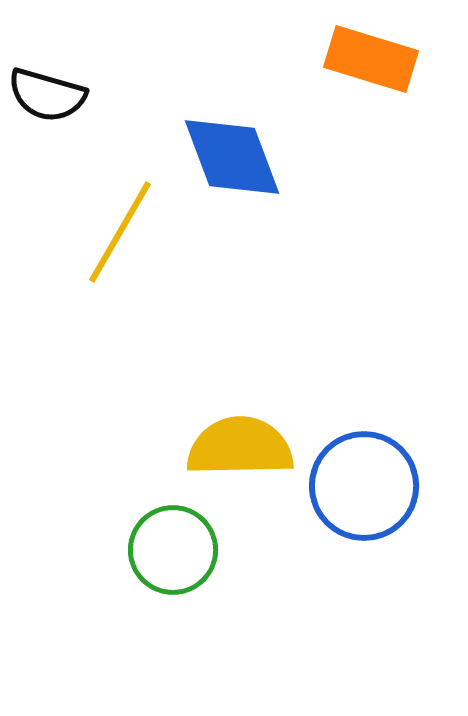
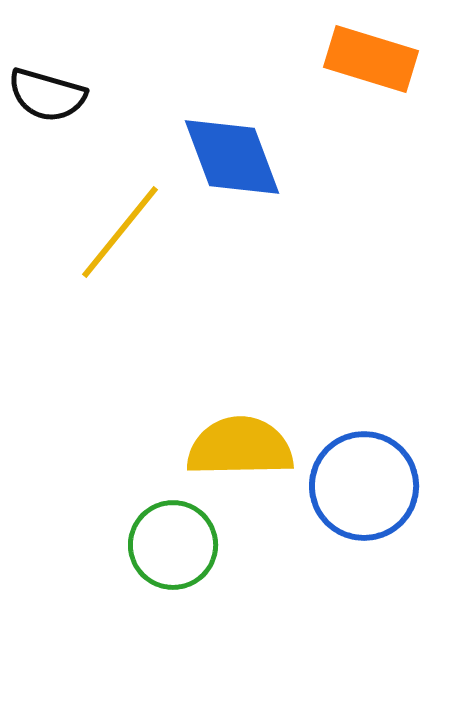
yellow line: rotated 9 degrees clockwise
green circle: moved 5 px up
